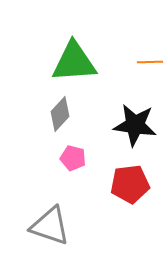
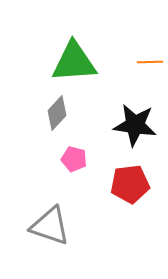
gray diamond: moved 3 px left, 1 px up
pink pentagon: moved 1 px right, 1 px down
